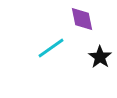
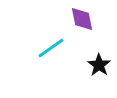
black star: moved 1 px left, 8 px down
